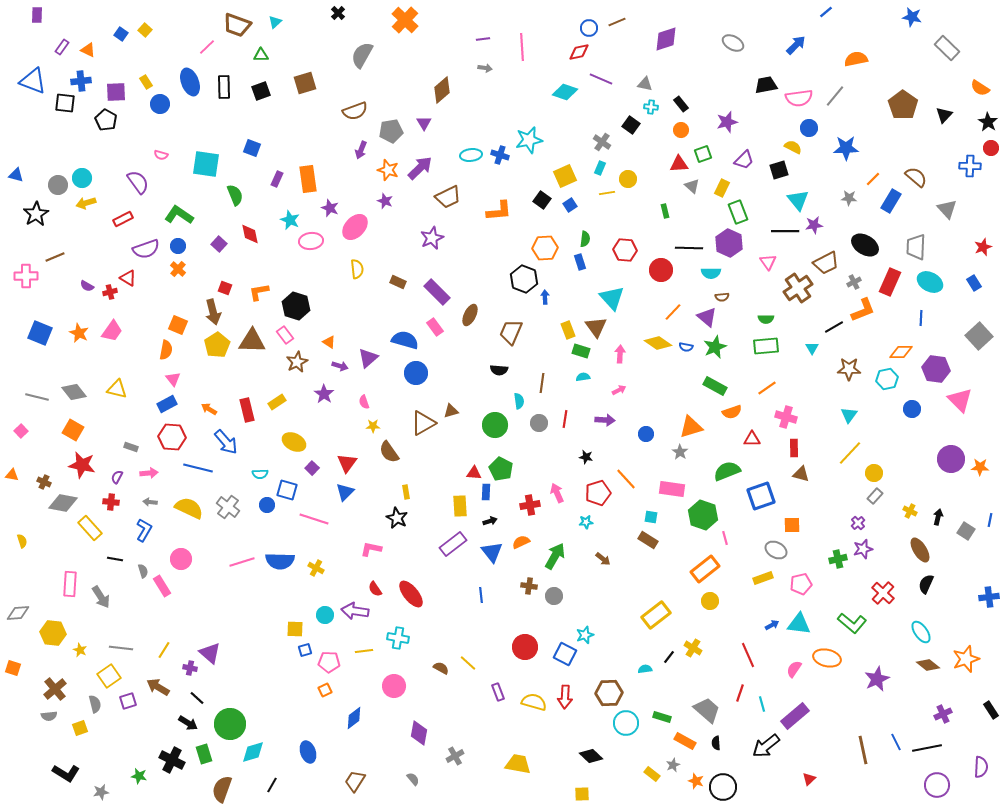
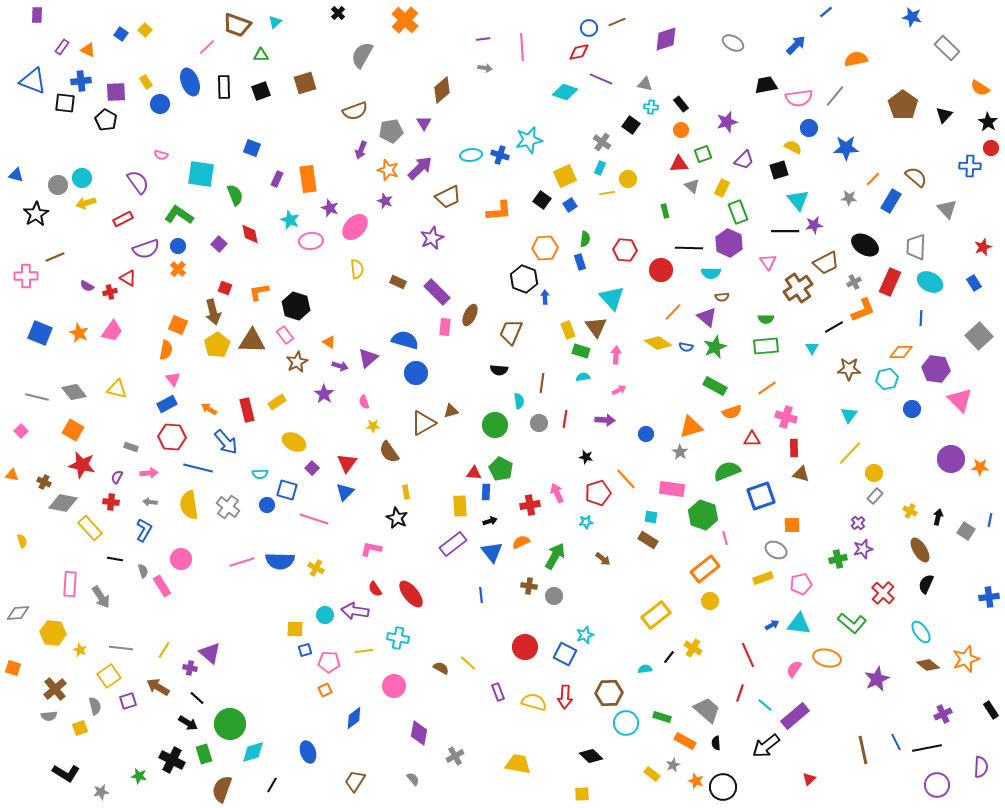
cyan square at (206, 164): moved 5 px left, 10 px down
pink rectangle at (435, 327): moved 10 px right; rotated 42 degrees clockwise
pink arrow at (620, 354): moved 4 px left, 1 px down
yellow semicircle at (189, 508): moved 3 px up; rotated 124 degrees counterclockwise
gray semicircle at (95, 704): moved 2 px down
cyan line at (762, 704): moved 3 px right, 1 px down; rotated 35 degrees counterclockwise
